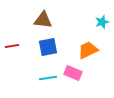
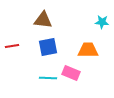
cyan star: rotated 24 degrees clockwise
orange trapezoid: rotated 25 degrees clockwise
pink rectangle: moved 2 px left
cyan line: rotated 12 degrees clockwise
